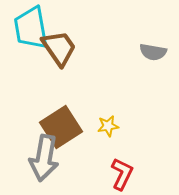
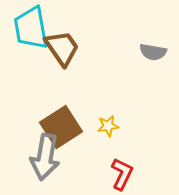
brown trapezoid: moved 3 px right
gray arrow: moved 1 px right, 1 px up
